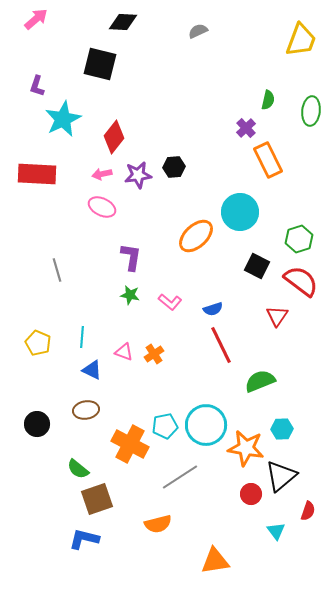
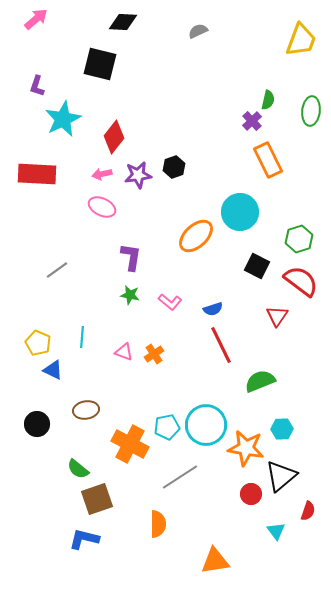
purple cross at (246, 128): moved 6 px right, 7 px up
black hexagon at (174, 167): rotated 15 degrees counterclockwise
gray line at (57, 270): rotated 70 degrees clockwise
blue triangle at (92, 370): moved 39 px left
cyan pentagon at (165, 426): moved 2 px right, 1 px down
orange semicircle at (158, 524): rotated 76 degrees counterclockwise
